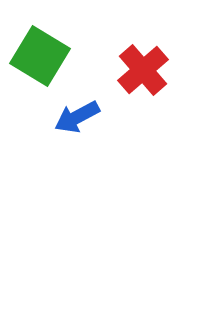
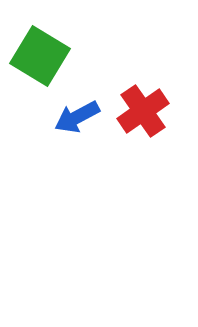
red cross: moved 41 px down; rotated 6 degrees clockwise
